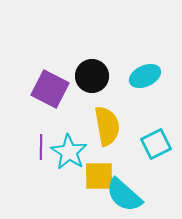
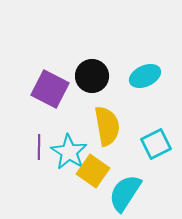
purple line: moved 2 px left
yellow square: moved 6 px left, 5 px up; rotated 36 degrees clockwise
cyan semicircle: moved 1 px right, 2 px up; rotated 81 degrees clockwise
